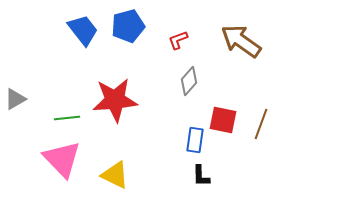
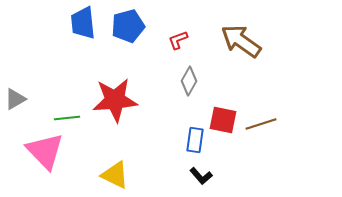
blue trapezoid: moved 7 px up; rotated 148 degrees counterclockwise
gray diamond: rotated 12 degrees counterclockwise
brown line: rotated 52 degrees clockwise
pink triangle: moved 17 px left, 8 px up
black L-shape: rotated 40 degrees counterclockwise
